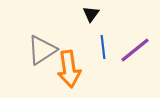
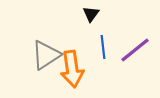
gray triangle: moved 4 px right, 5 px down
orange arrow: moved 3 px right
